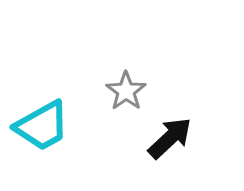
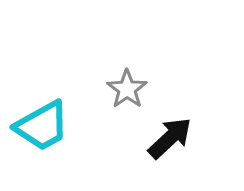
gray star: moved 1 px right, 2 px up
